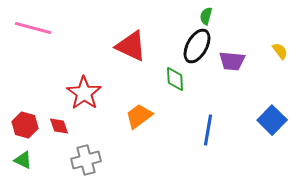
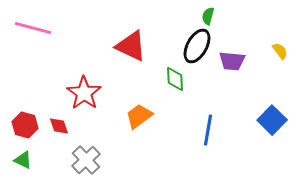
green semicircle: moved 2 px right
gray cross: rotated 28 degrees counterclockwise
